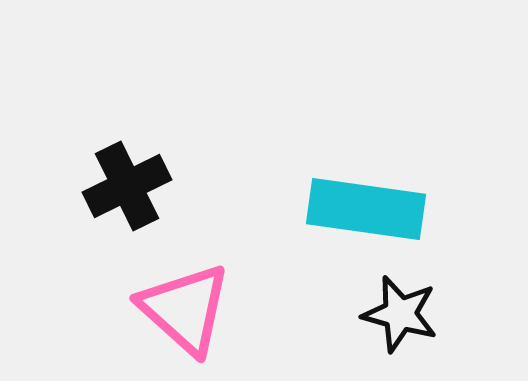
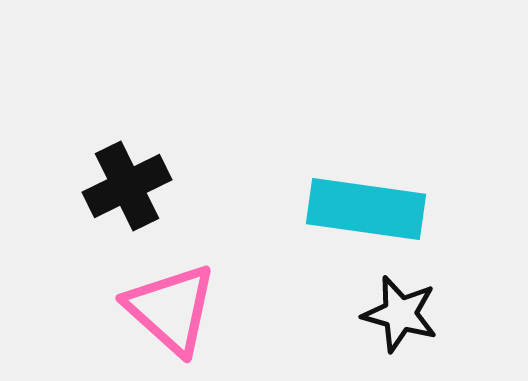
pink triangle: moved 14 px left
